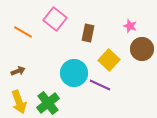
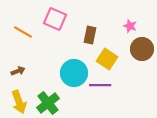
pink square: rotated 15 degrees counterclockwise
brown rectangle: moved 2 px right, 2 px down
yellow square: moved 2 px left, 1 px up; rotated 10 degrees counterclockwise
purple line: rotated 25 degrees counterclockwise
